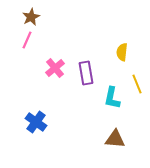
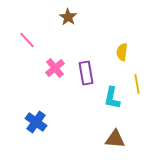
brown star: moved 37 px right; rotated 12 degrees counterclockwise
pink line: rotated 66 degrees counterclockwise
yellow line: rotated 12 degrees clockwise
